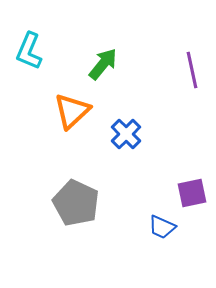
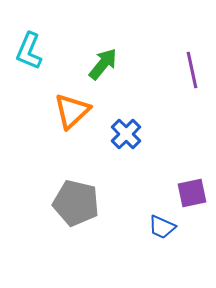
gray pentagon: rotated 12 degrees counterclockwise
